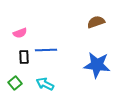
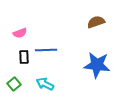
green square: moved 1 px left, 1 px down
